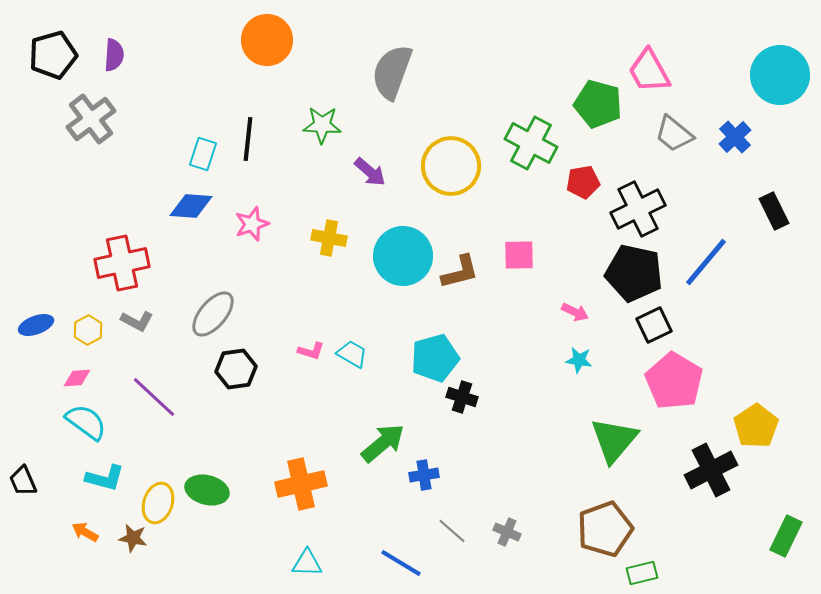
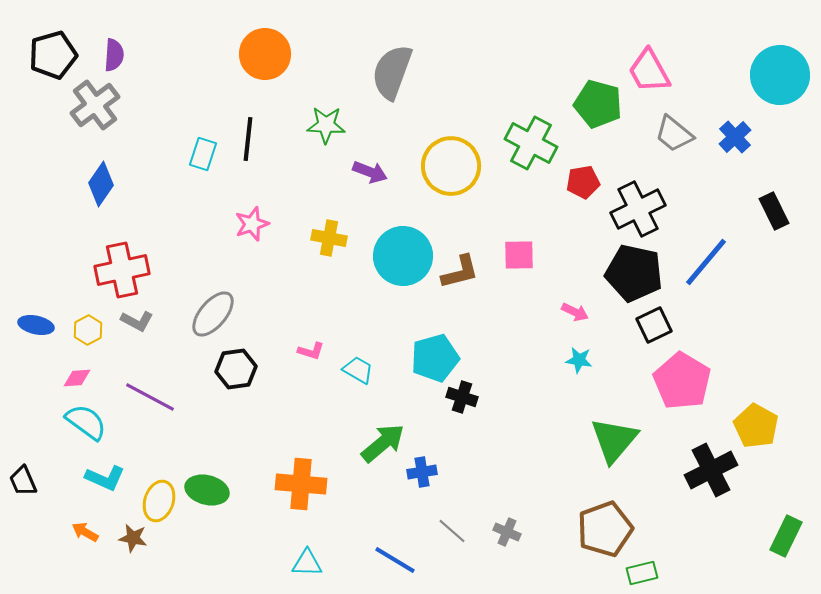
orange circle at (267, 40): moved 2 px left, 14 px down
gray cross at (91, 119): moved 4 px right, 14 px up
green star at (322, 125): moved 4 px right
purple arrow at (370, 172): rotated 20 degrees counterclockwise
blue diamond at (191, 206): moved 90 px left, 22 px up; rotated 60 degrees counterclockwise
red cross at (122, 263): moved 7 px down
blue ellipse at (36, 325): rotated 32 degrees clockwise
cyan trapezoid at (352, 354): moved 6 px right, 16 px down
pink pentagon at (674, 381): moved 8 px right
purple line at (154, 397): moved 4 px left; rotated 15 degrees counterclockwise
yellow pentagon at (756, 426): rotated 9 degrees counterclockwise
blue cross at (424, 475): moved 2 px left, 3 px up
cyan L-shape at (105, 478): rotated 9 degrees clockwise
orange cross at (301, 484): rotated 18 degrees clockwise
yellow ellipse at (158, 503): moved 1 px right, 2 px up
blue line at (401, 563): moved 6 px left, 3 px up
